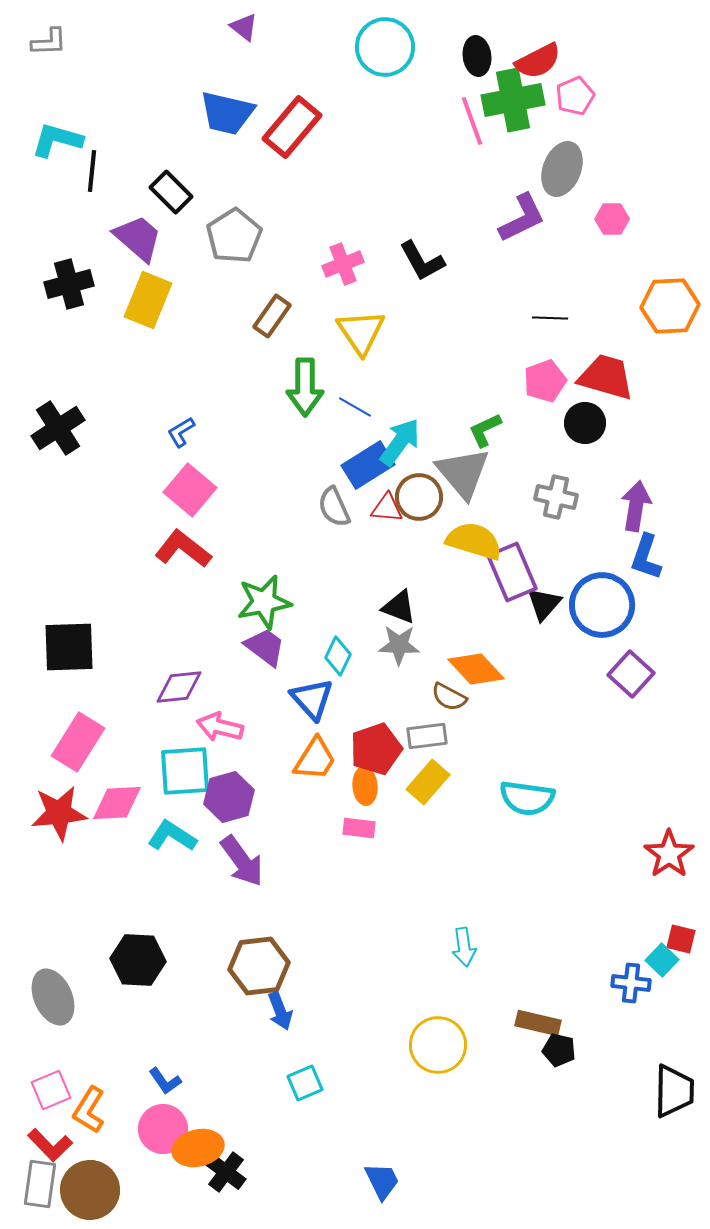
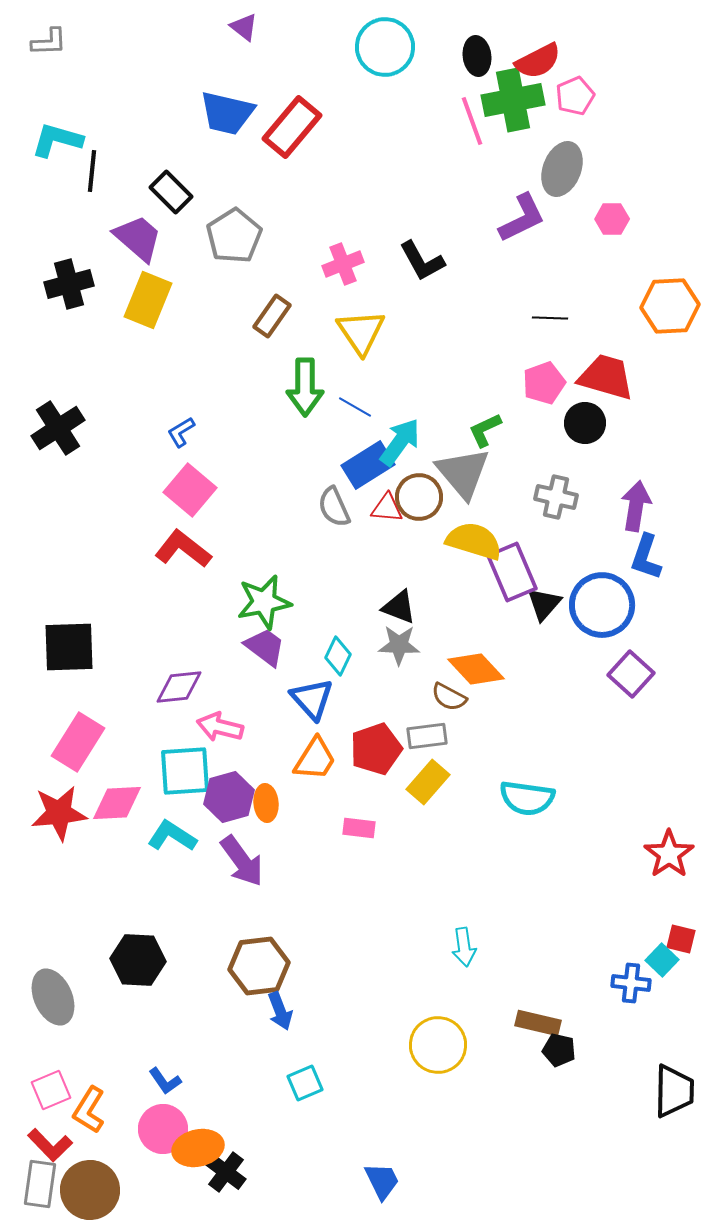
pink pentagon at (545, 381): moved 1 px left, 2 px down
orange ellipse at (365, 786): moved 99 px left, 17 px down
